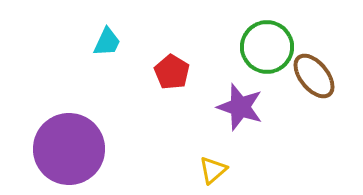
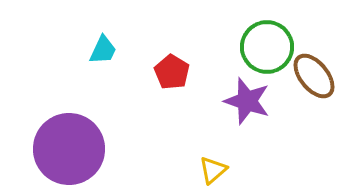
cyan trapezoid: moved 4 px left, 8 px down
purple star: moved 7 px right, 6 px up
